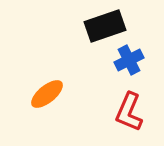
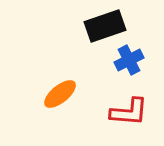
orange ellipse: moved 13 px right
red L-shape: rotated 108 degrees counterclockwise
